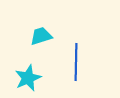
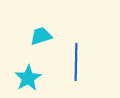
cyan star: rotated 8 degrees counterclockwise
